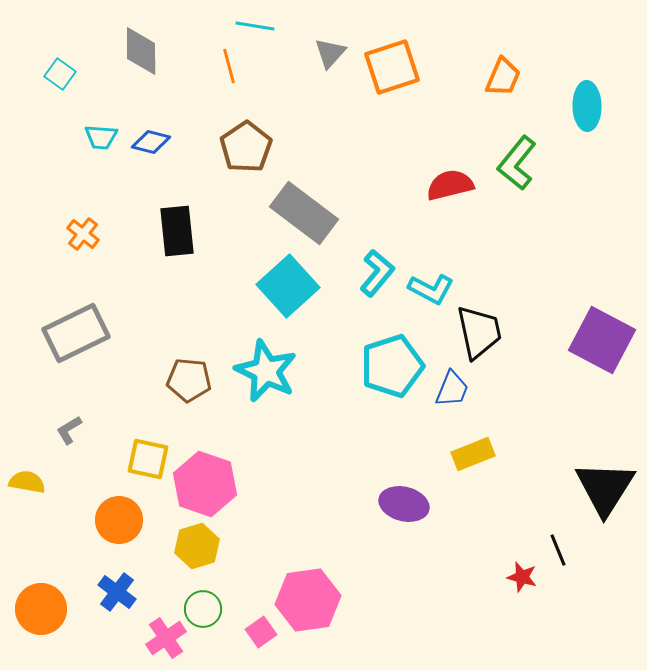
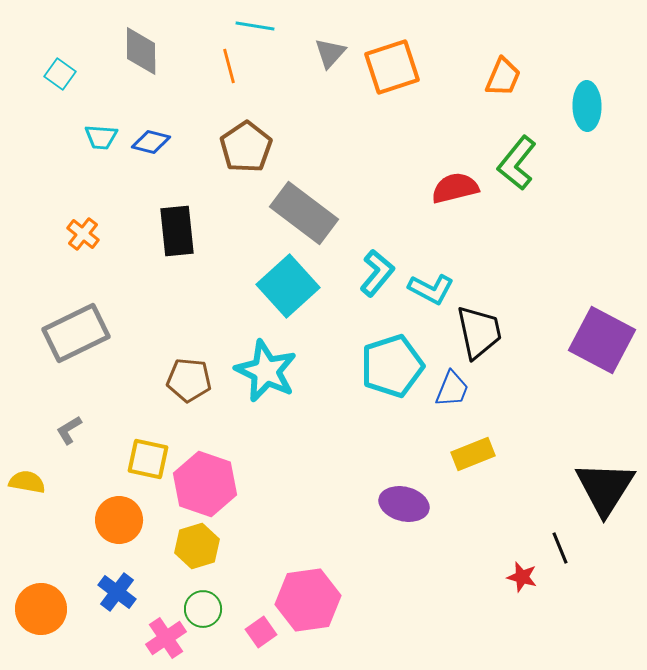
red semicircle at (450, 185): moved 5 px right, 3 px down
black line at (558, 550): moved 2 px right, 2 px up
